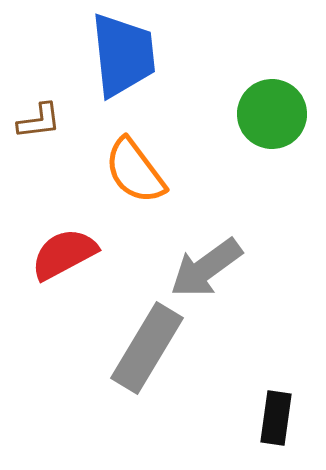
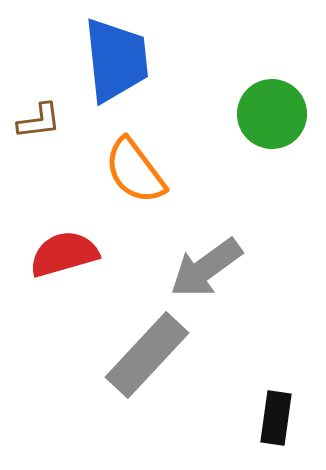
blue trapezoid: moved 7 px left, 5 px down
red semicircle: rotated 12 degrees clockwise
gray rectangle: moved 7 px down; rotated 12 degrees clockwise
